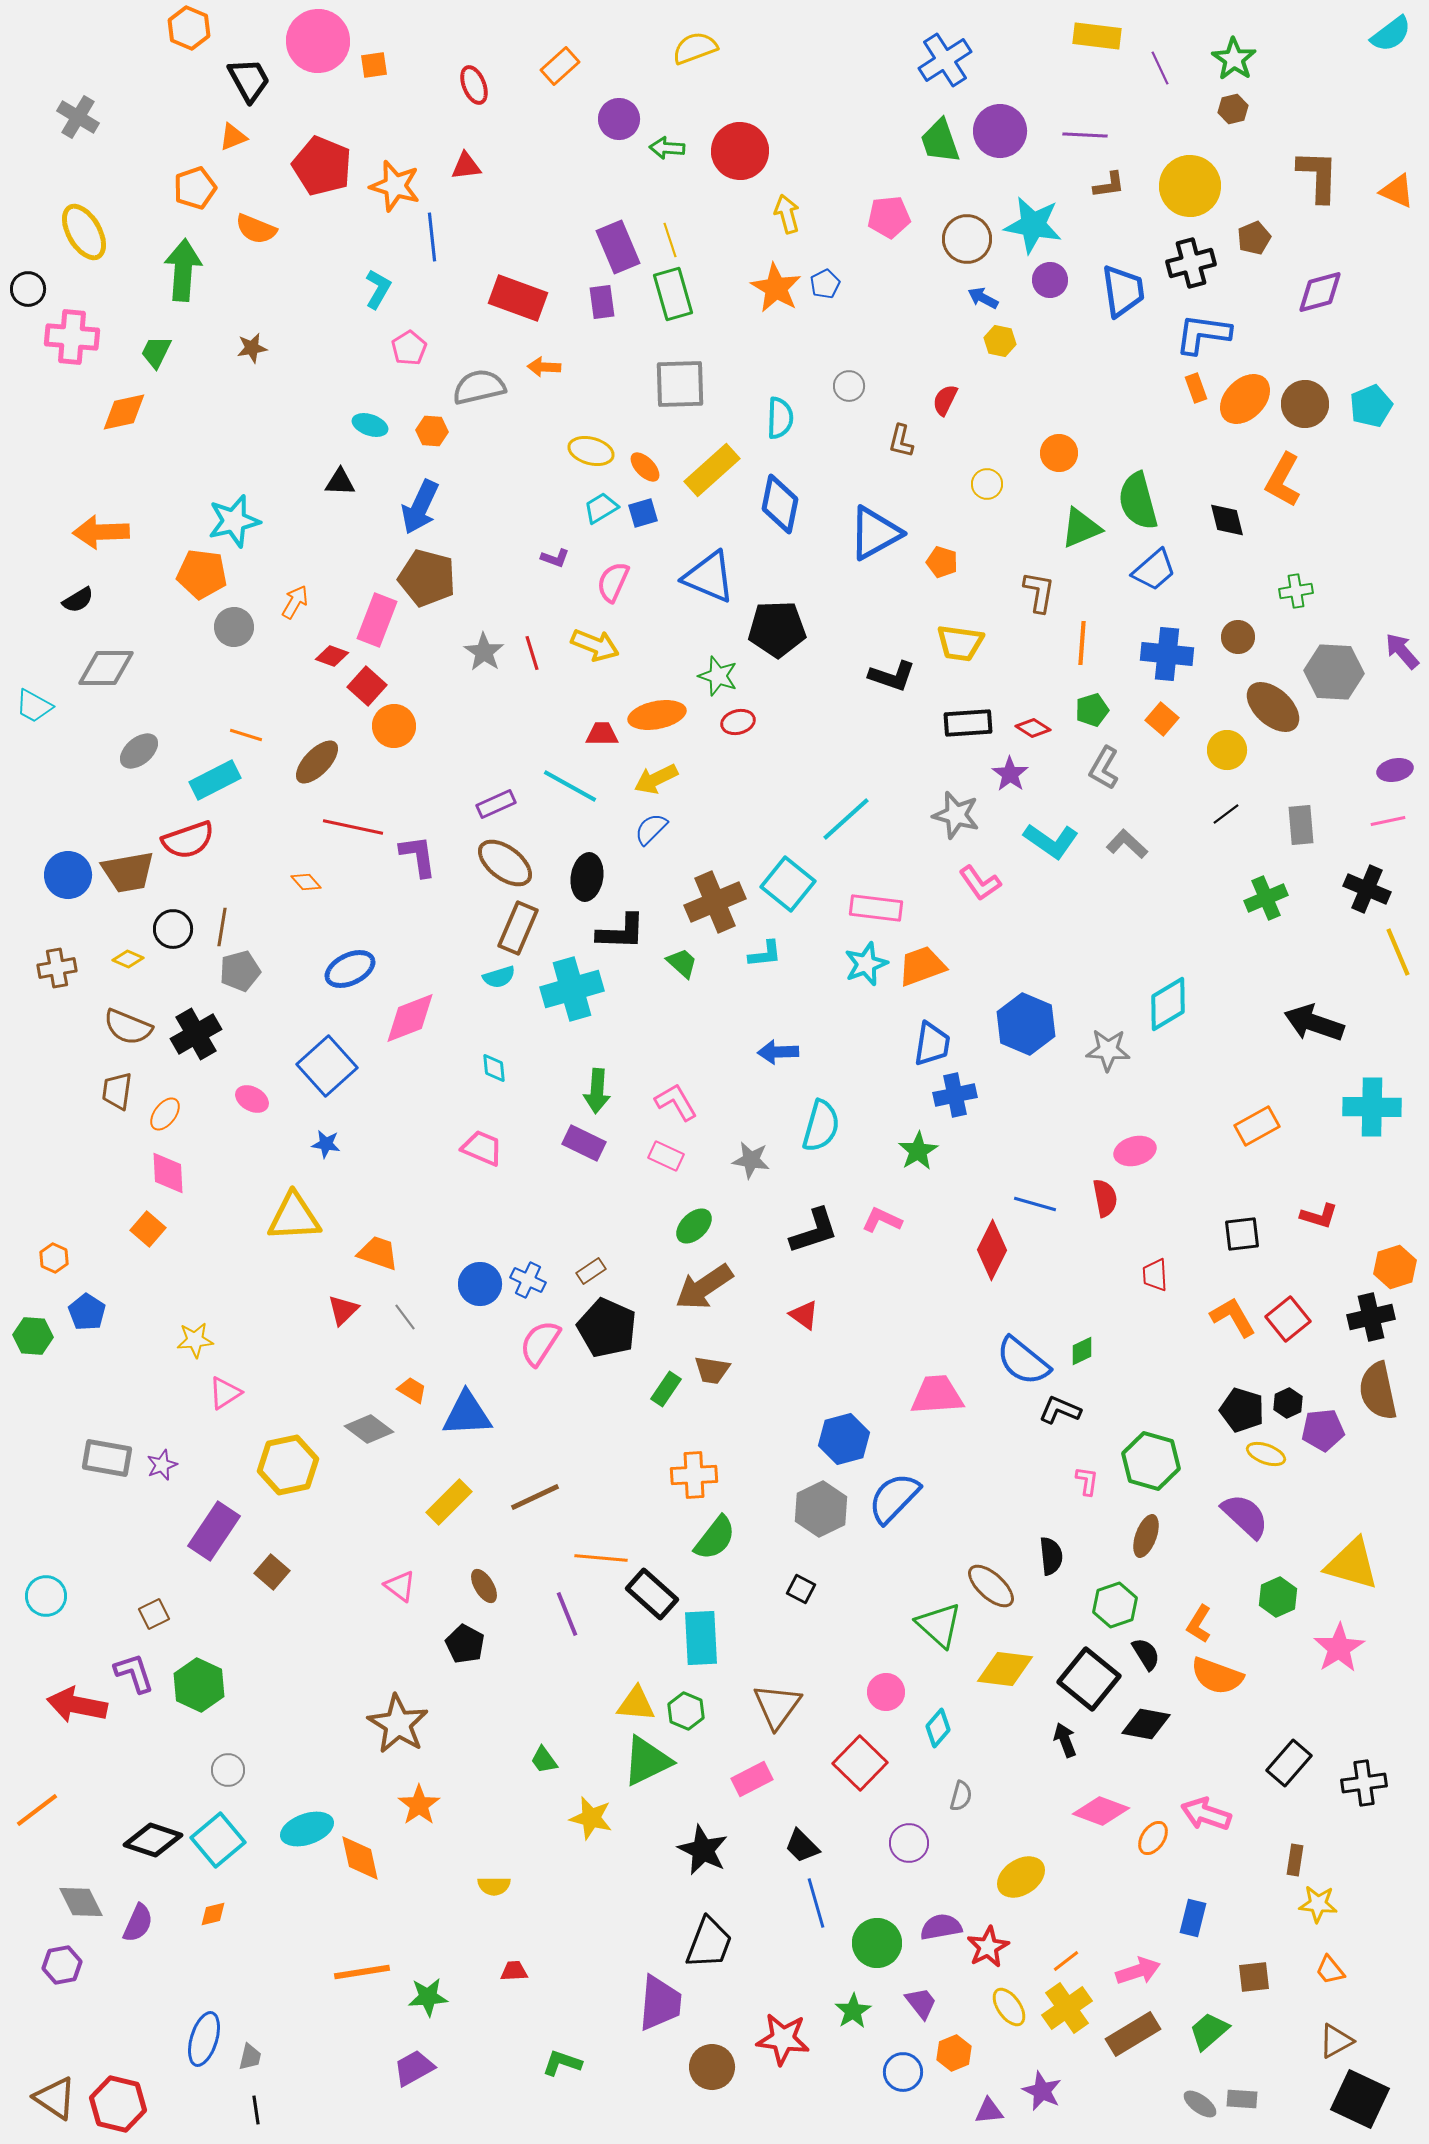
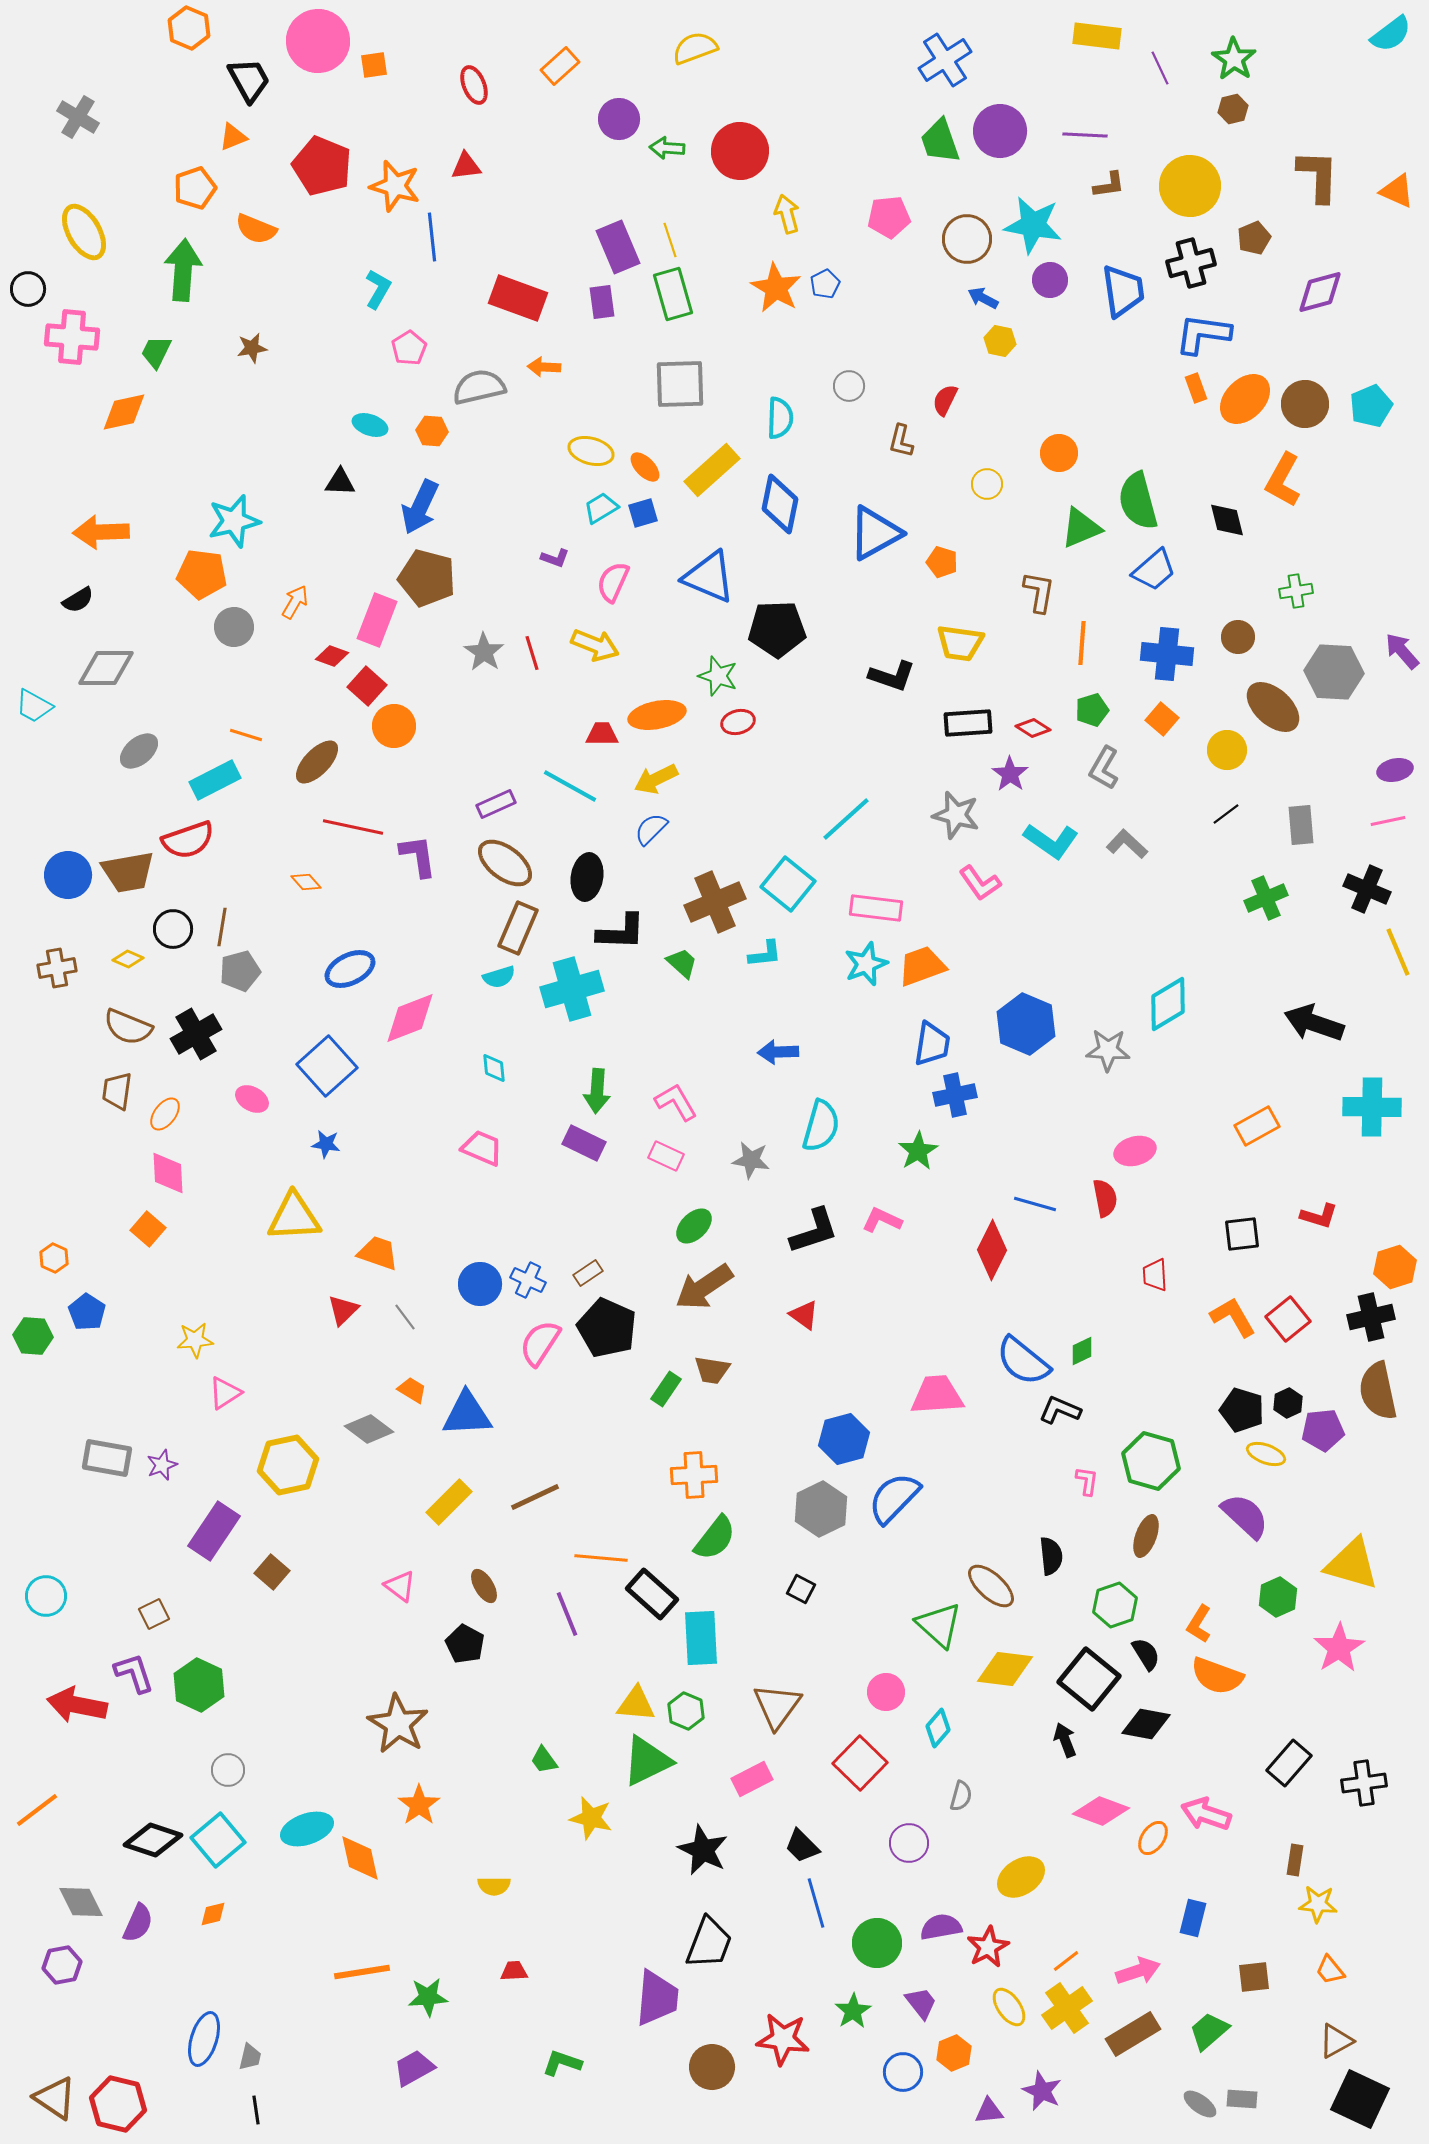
brown rectangle at (591, 1271): moved 3 px left, 2 px down
purple trapezoid at (660, 2003): moved 3 px left, 5 px up
